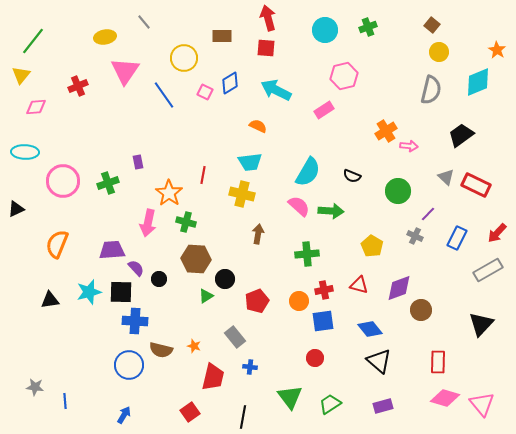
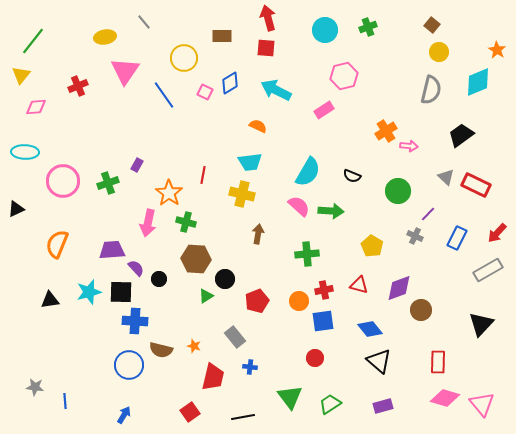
purple rectangle at (138, 162): moved 1 px left, 3 px down; rotated 40 degrees clockwise
black line at (243, 417): rotated 70 degrees clockwise
